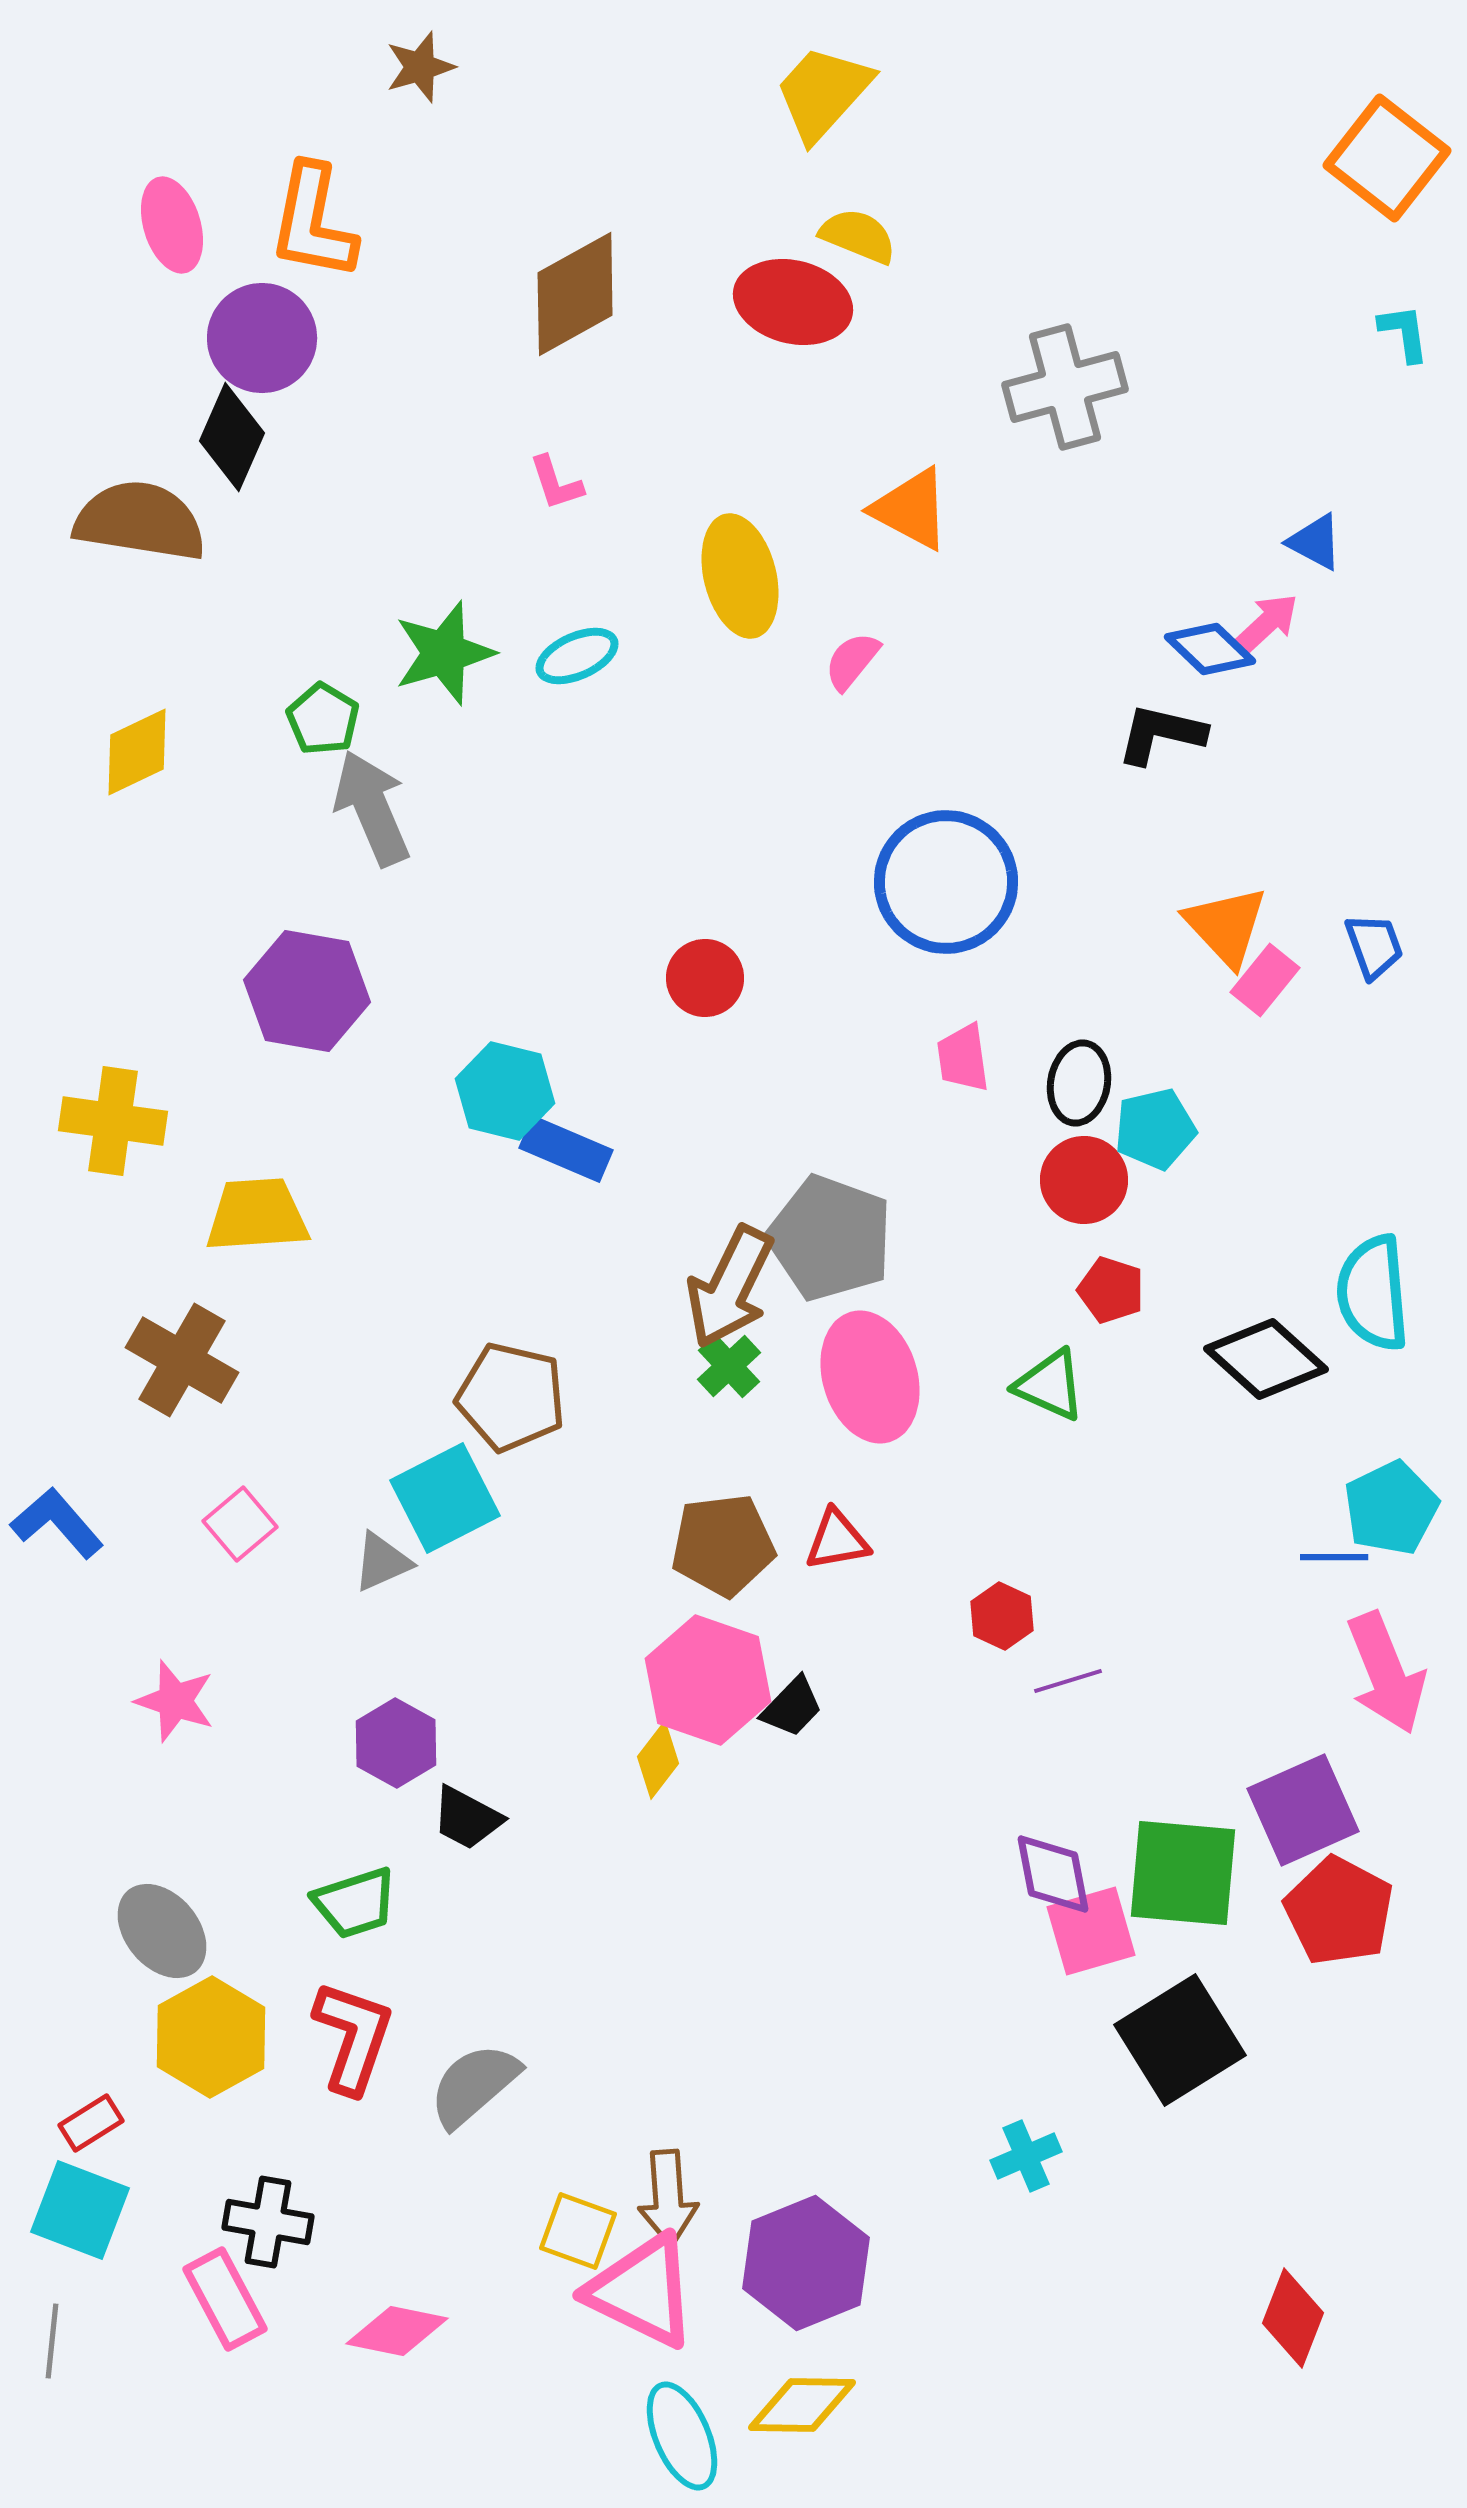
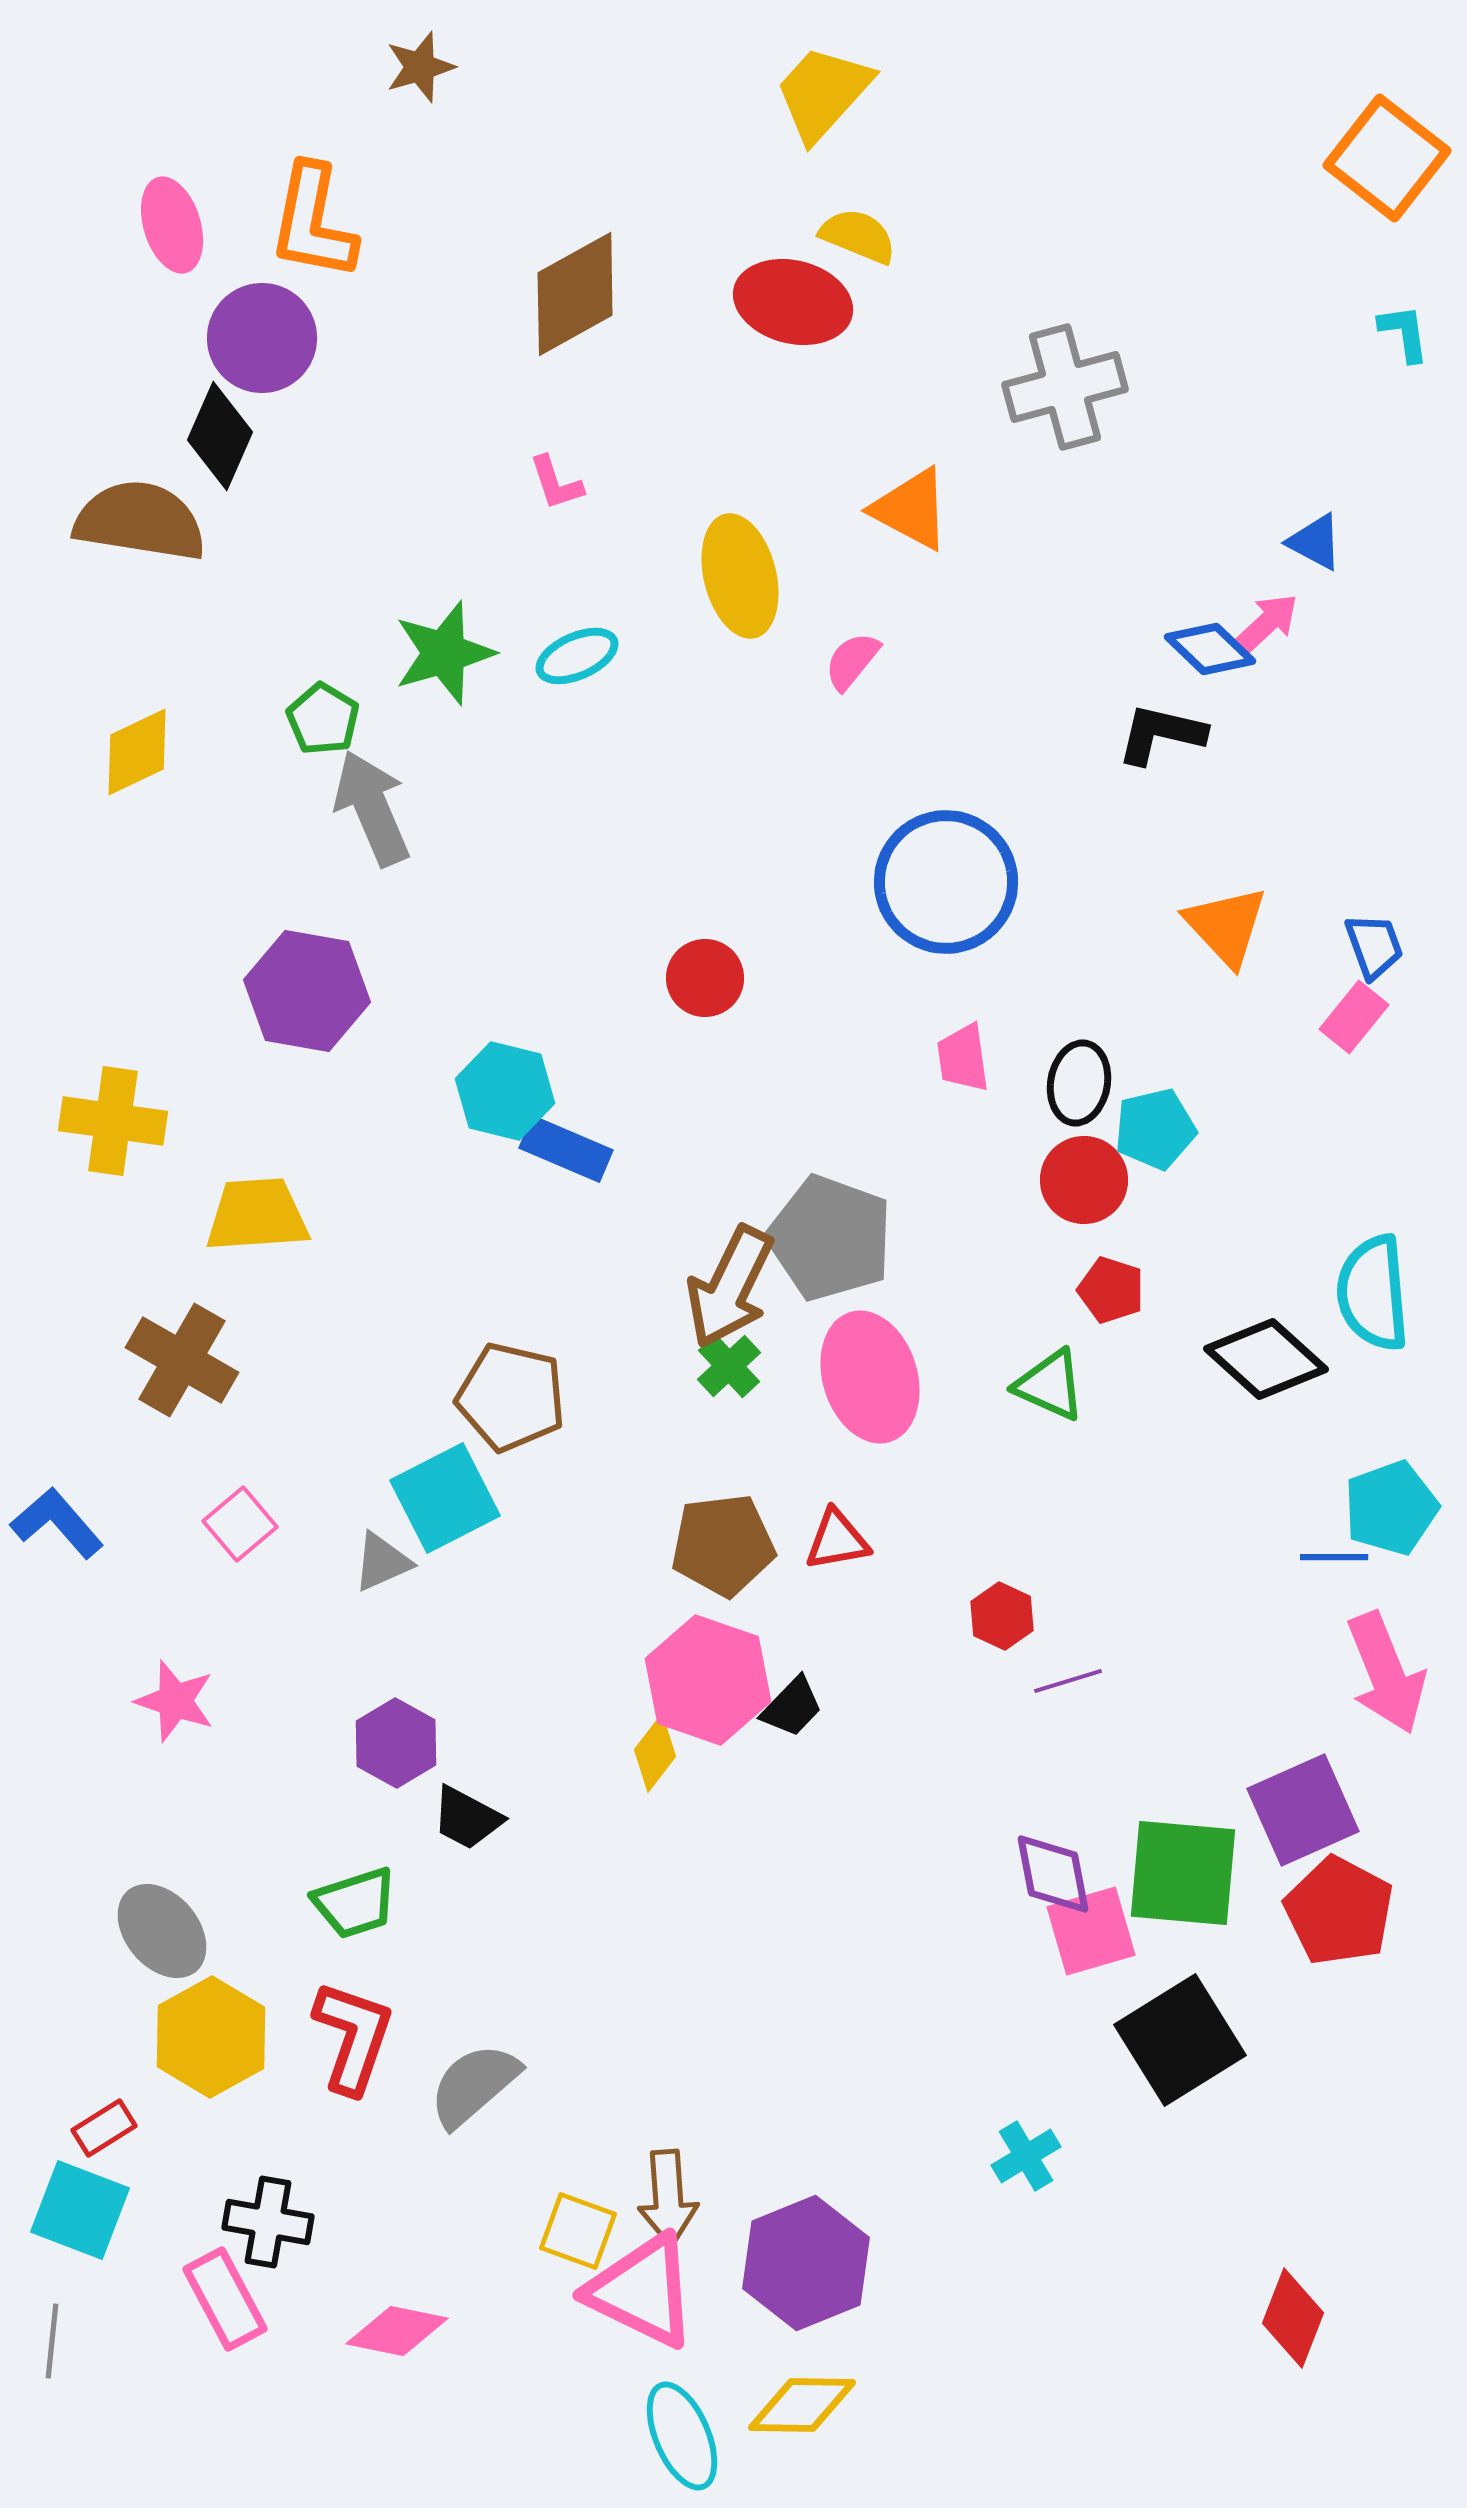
black diamond at (232, 437): moved 12 px left, 1 px up
pink rectangle at (1265, 980): moved 89 px right, 37 px down
cyan pentagon at (1391, 1508): rotated 6 degrees clockwise
yellow diamond at (658, 1760): moved 3 px left, 7 px up
red rectangle at (91, 2123): moved 13 px right, 5 px down
cyan cross at (1026, 2156): rotated 8 degrees counterclockwise
